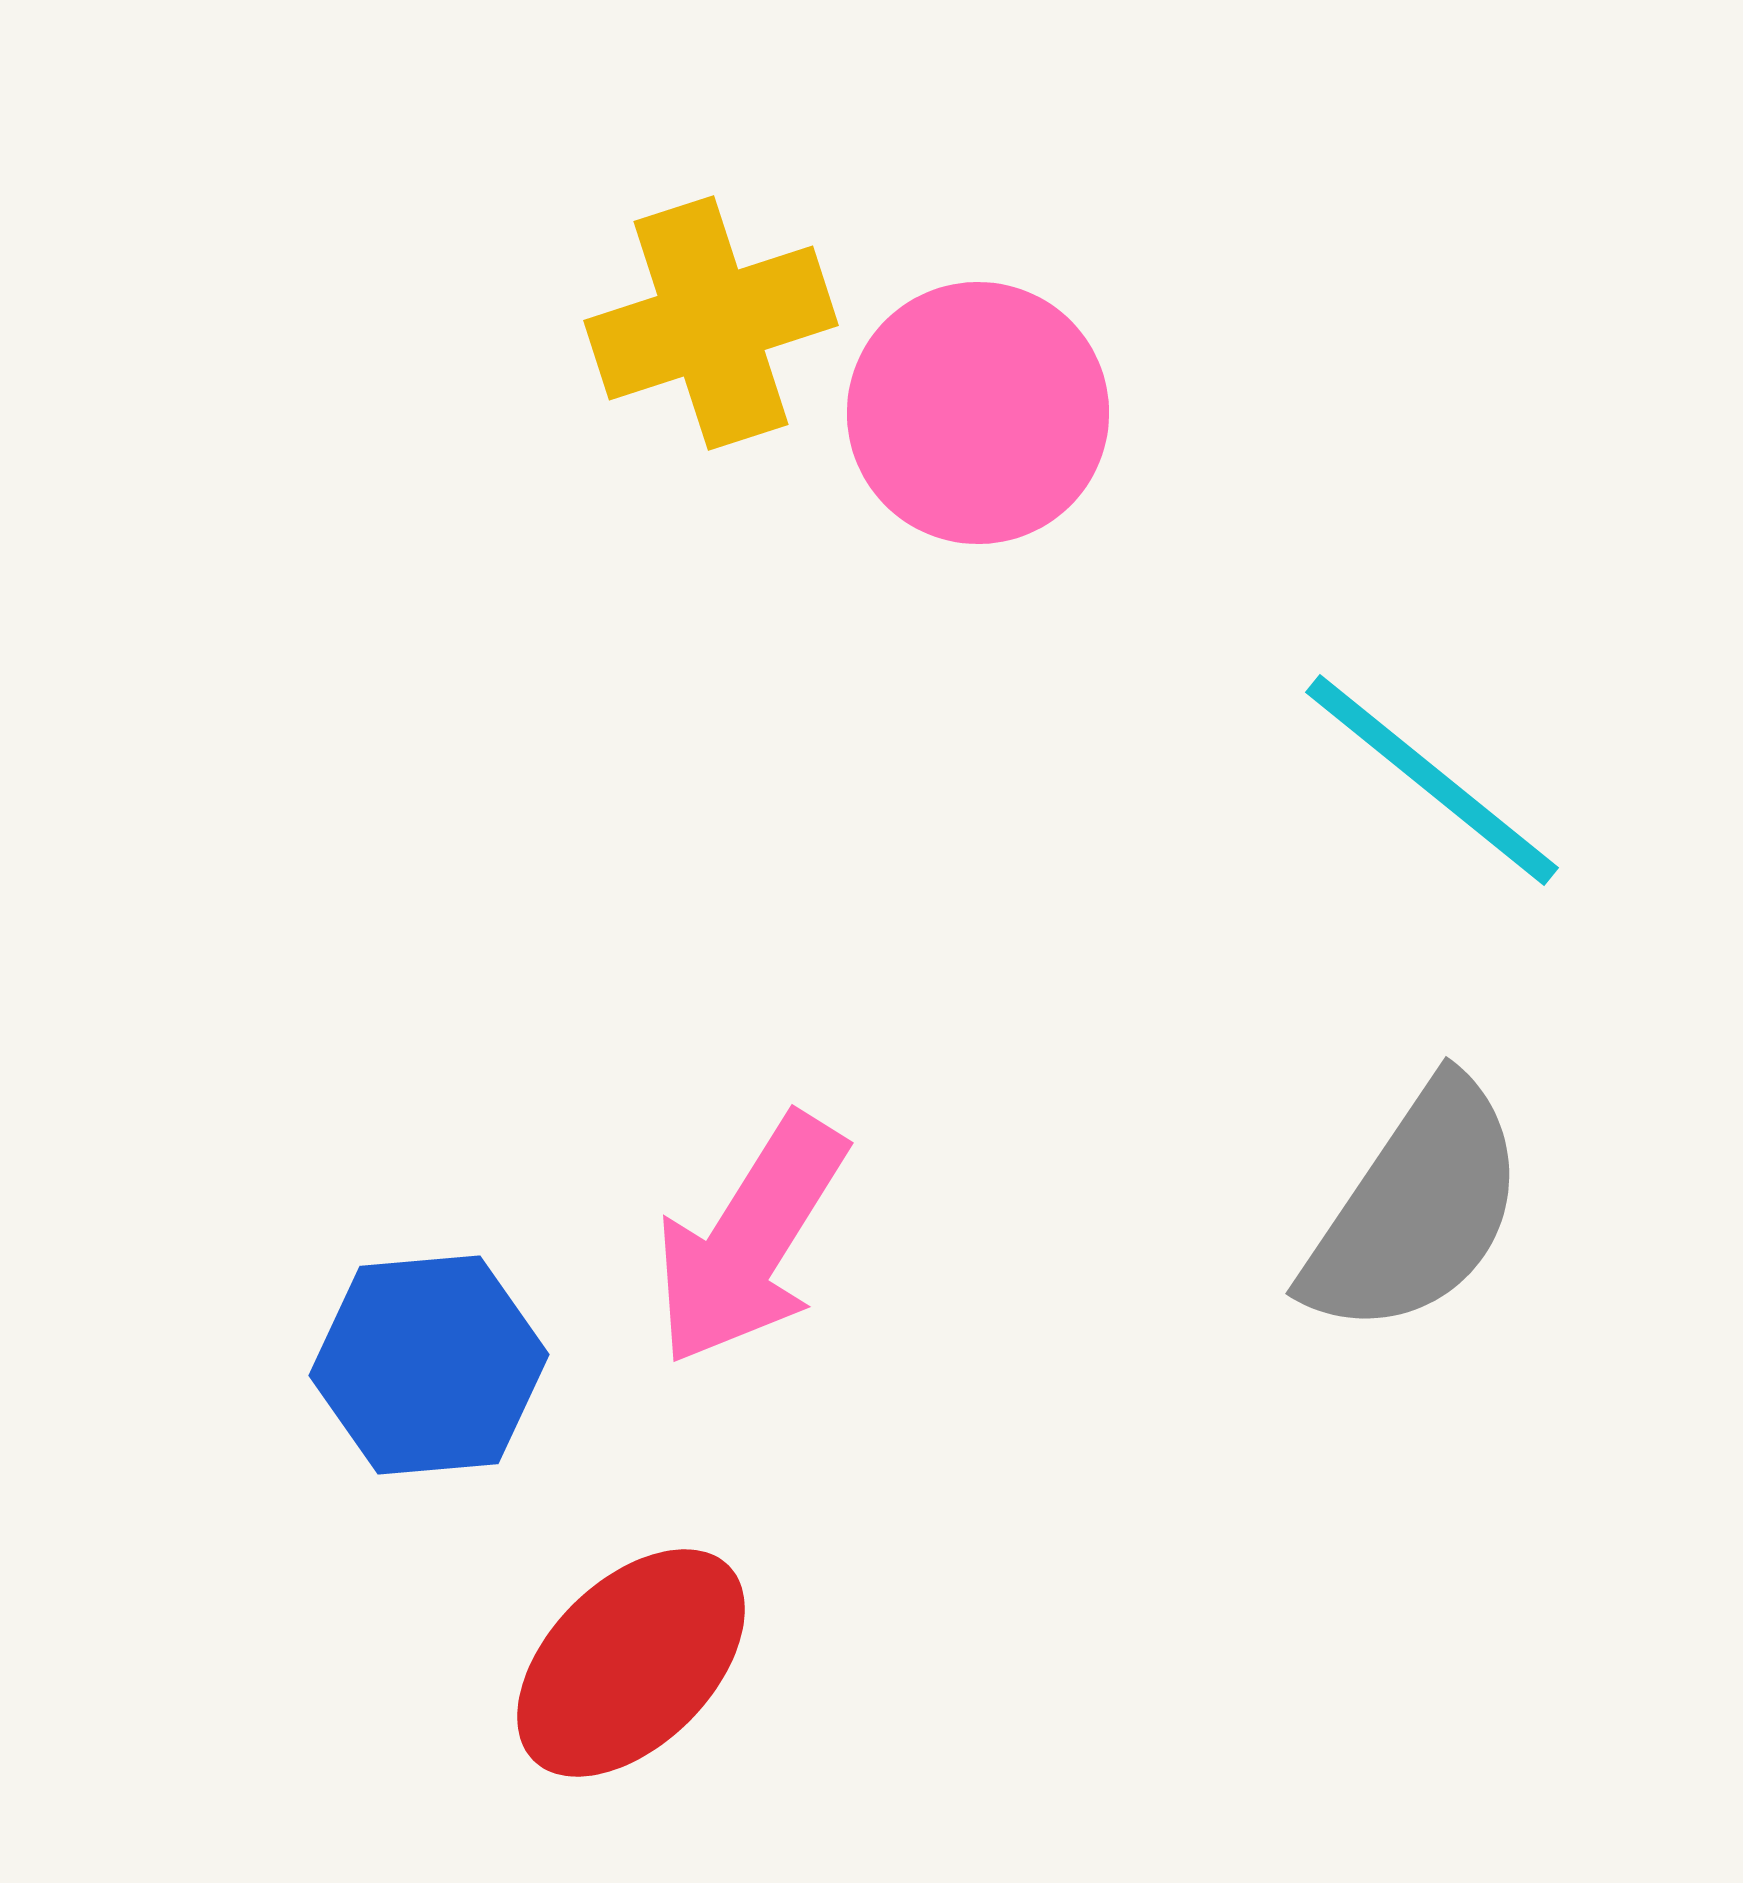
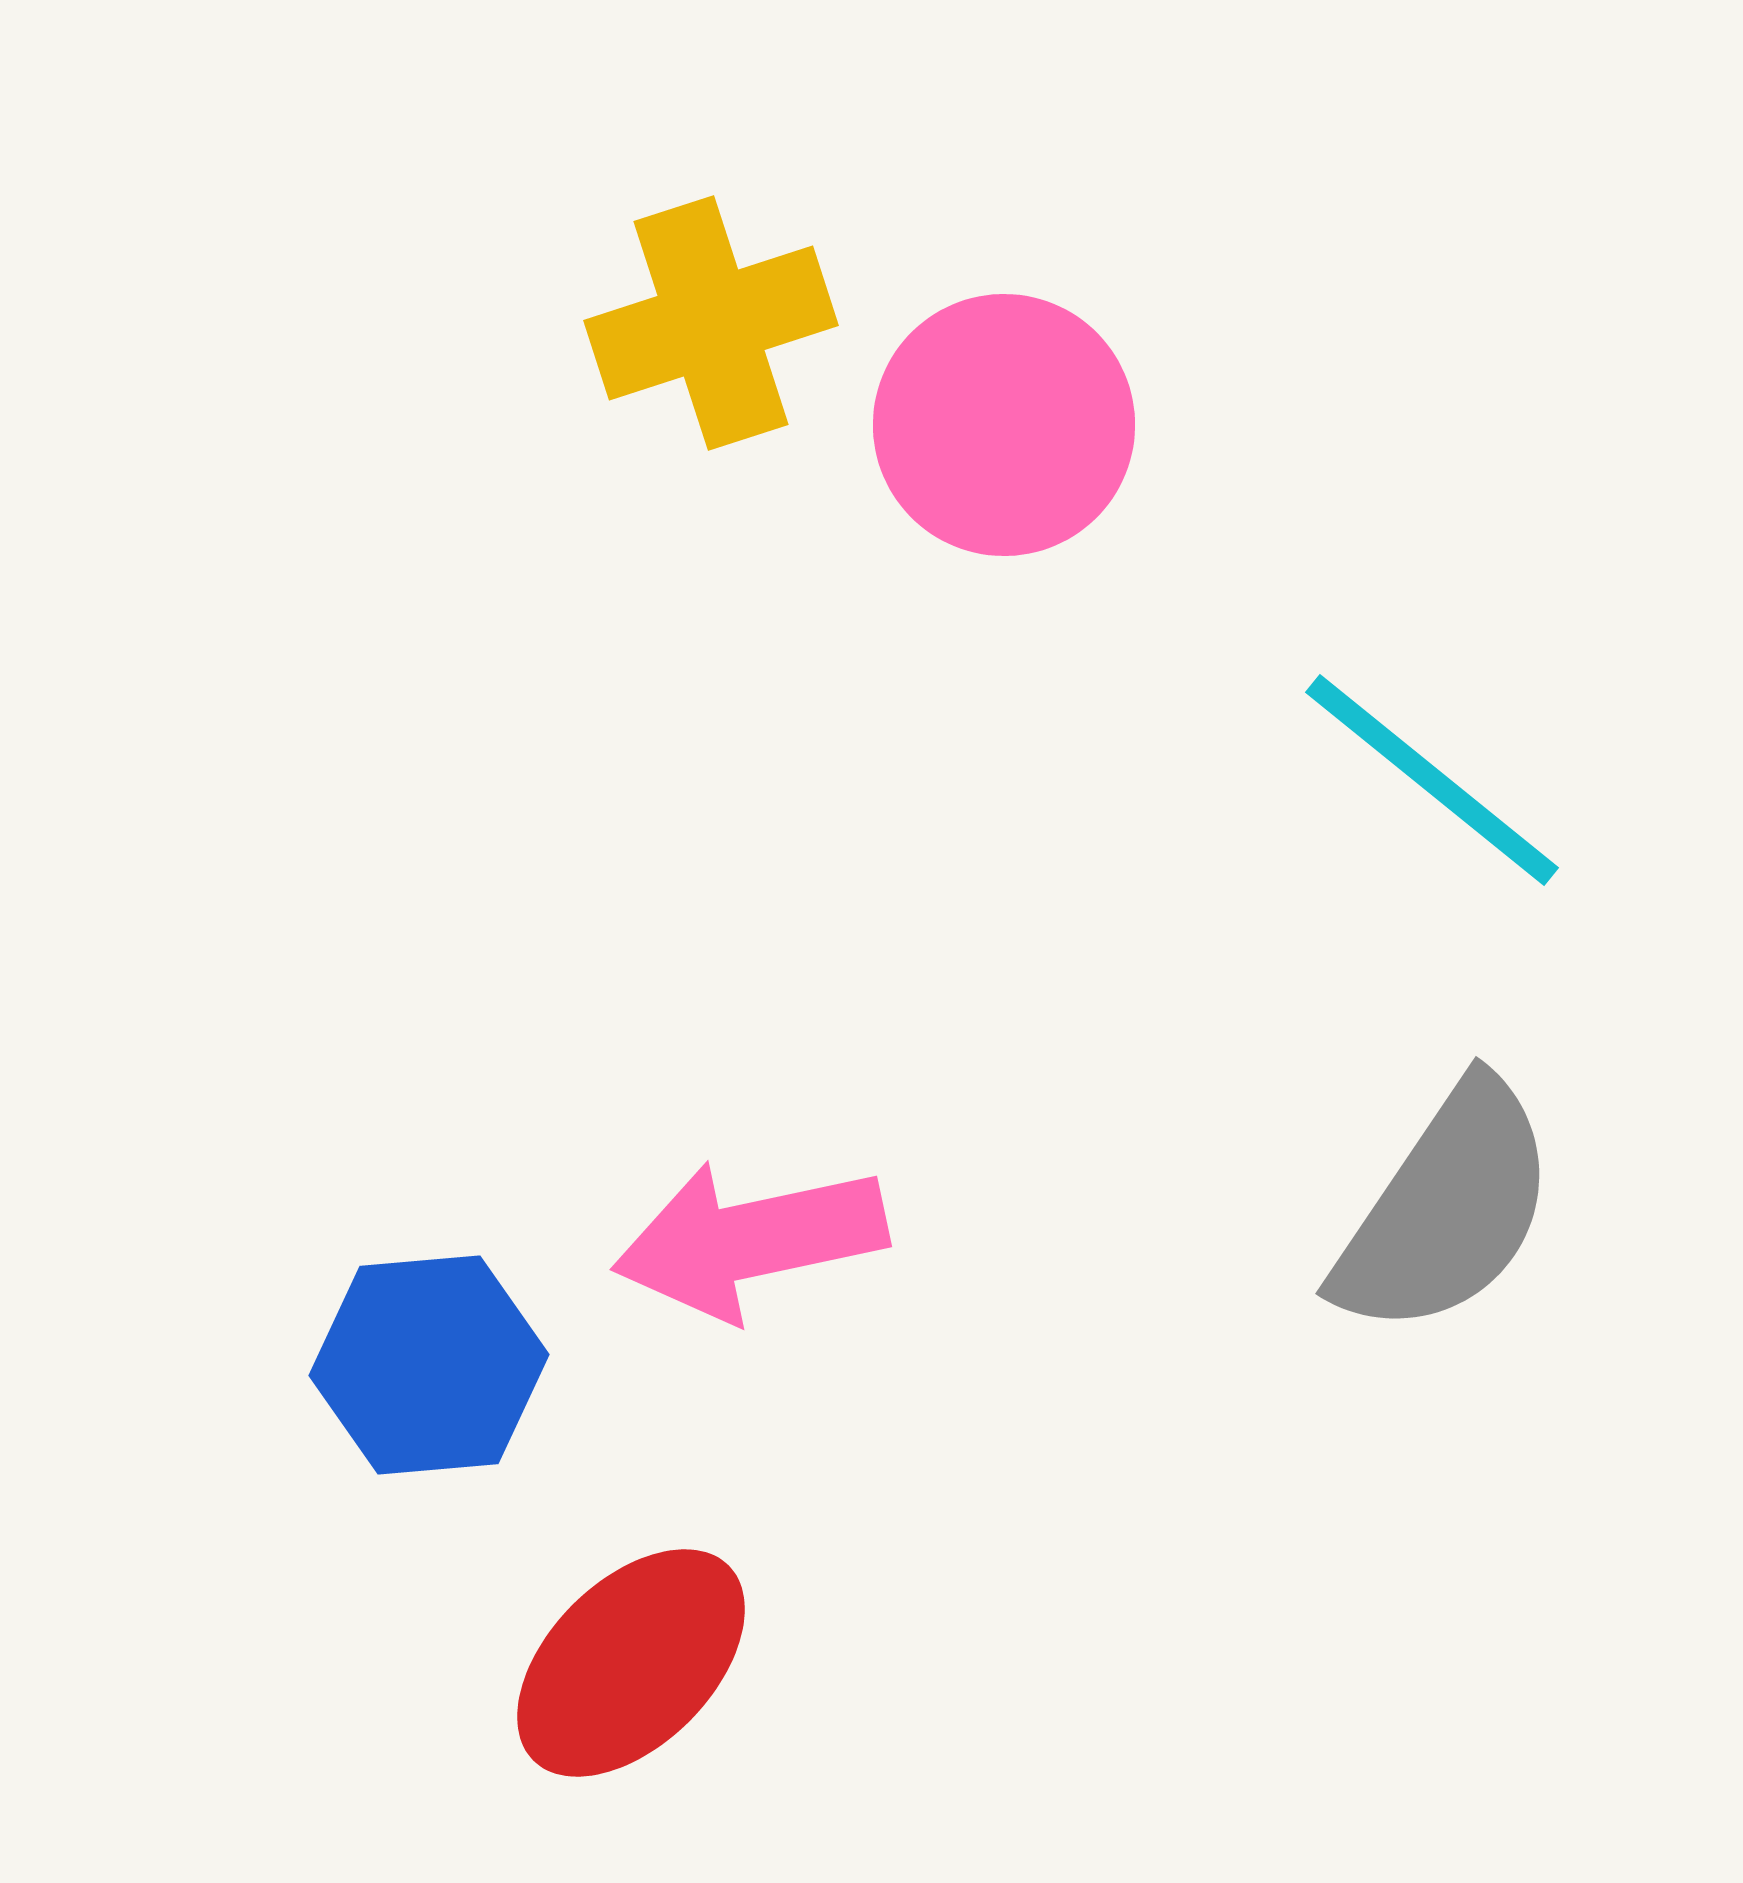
pink circle: moved 26 px right, 12 px down
gray semicircle: moved 30 px right
pink arrow: rotated 46 degrees clockwise
